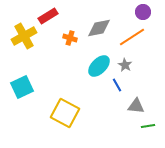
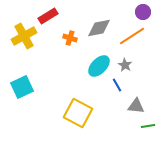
orange line: moved 1 px up
yellow square: moved 13 px right
